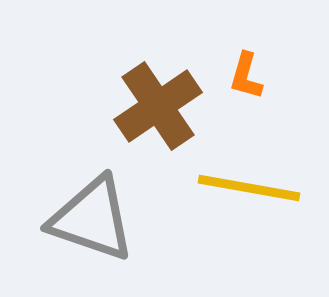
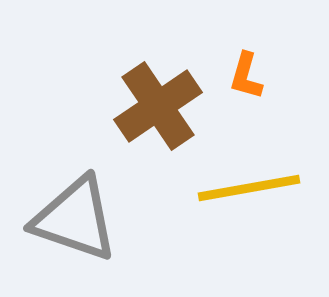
yellow line: rotated 20 degrees counterclockwise
gray triangle: moved 17 px left
